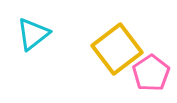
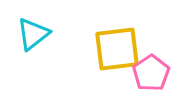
yellow square: rotated 30 degrees clockwise
